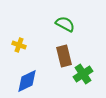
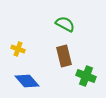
yellow cross: moved 1 px left, 4 px down
green cross: moved 3 px right, 2 px down; rotated 36 degrees counterclockwise
blue diamond: rotated 75 degrees clockwise
